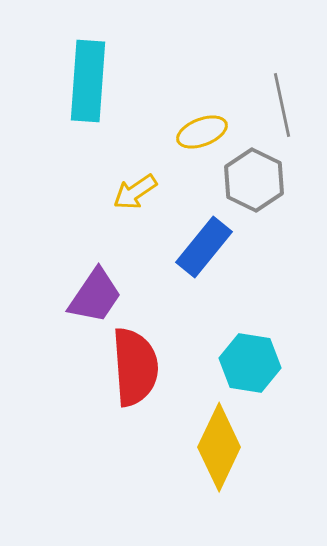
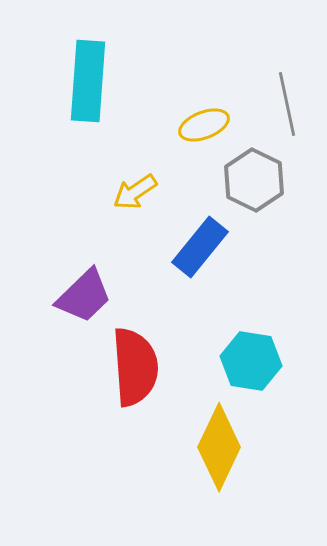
gray line: moved 5 px right, 1 px up
yellow ellipse: moved 2 px right, 7 px up
blue rectangle: moved 4 px left
purple trapezoid: moved 11 px left; rotated 12 degrees clockwise
cyan hexagon: moved 1 px right, 2 px up
